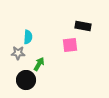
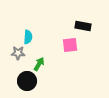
black circle: moved 1 px right, 1 px down
